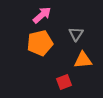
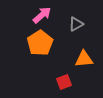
gray triangle: moved 10 px up; rotated 28 degrees clockwise
orange pentagon: rotated 20 degrees counterclockwise
orange triangle: moved 1 px right, 1 px up
